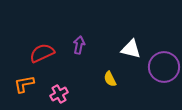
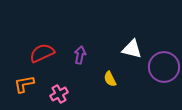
purple arrow: moved 1 px right, 10 px down
white triangle: moved 1 px right
